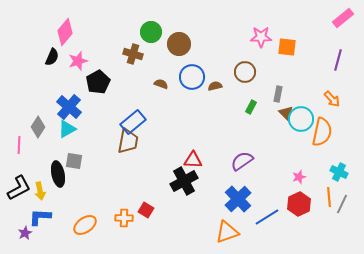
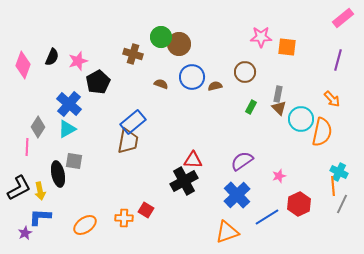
pink diamond at (65, 32): moved 42 px left, 33 px down; rotated 20 degrees counterclockwise
green circle at (151, 32): moved 10 px right, 5 px down
blue cross at (69, 107): moved 3 px up
brown triangle at (286, 113): moved 7 px left, 5 px up
pink line at (19, 145): moved 8 px right, 2 px down
pink star at (299, 177): moved 20 px left, 1 px up
orange line at (329, 197): moved 4 px right, 11 px up
blue cross at (238, 199): moved 1 px left, 4 px up
